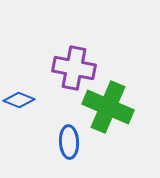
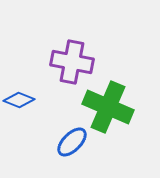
purple cross: moved 2 px left, 6 px up
blue ellipse: moved 3 px right; rotated 48 degrees clockwise
